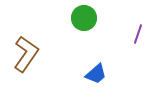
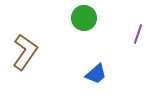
brown L-shape: moved 1 px left, 2 px up
